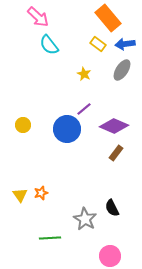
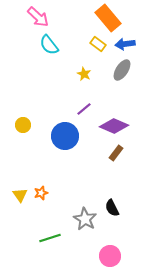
blue circle: moved 2 px left, 7 px down
green line: rotated 15 degrees counterclockwise
